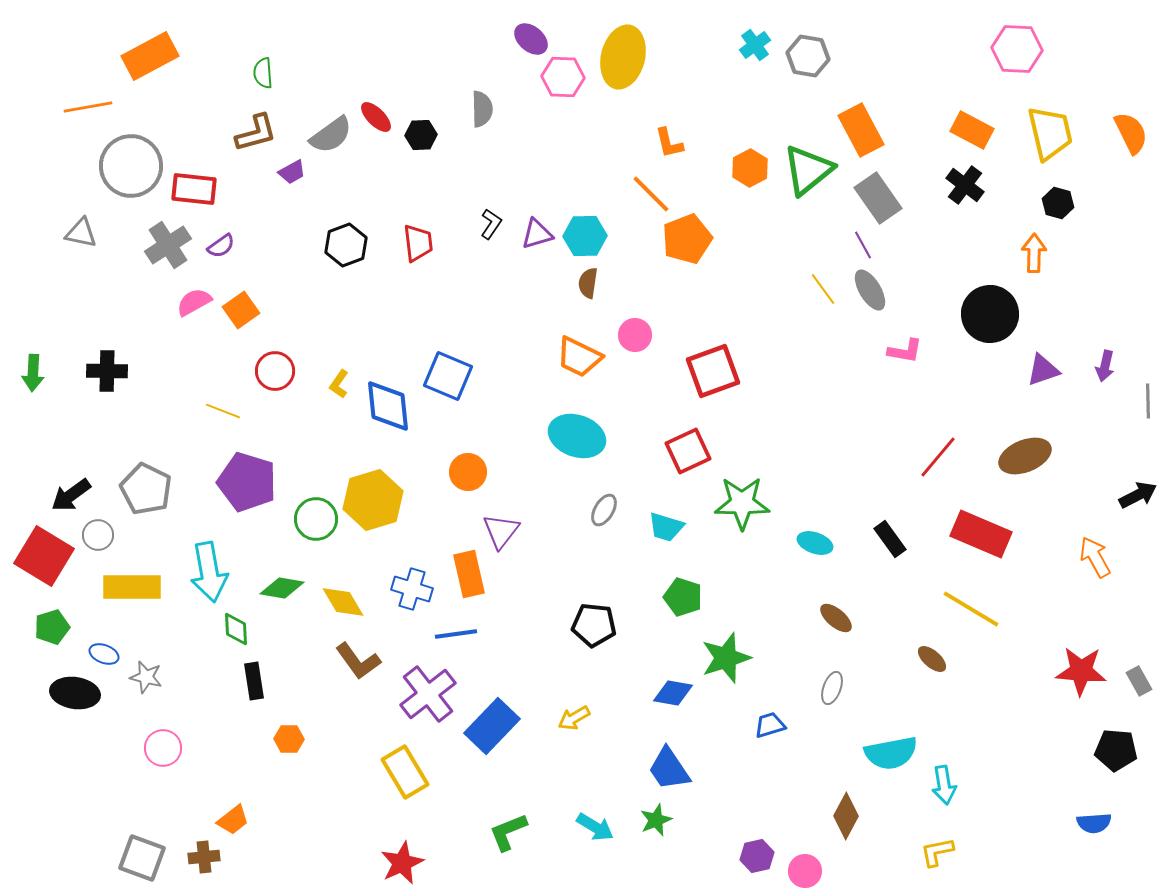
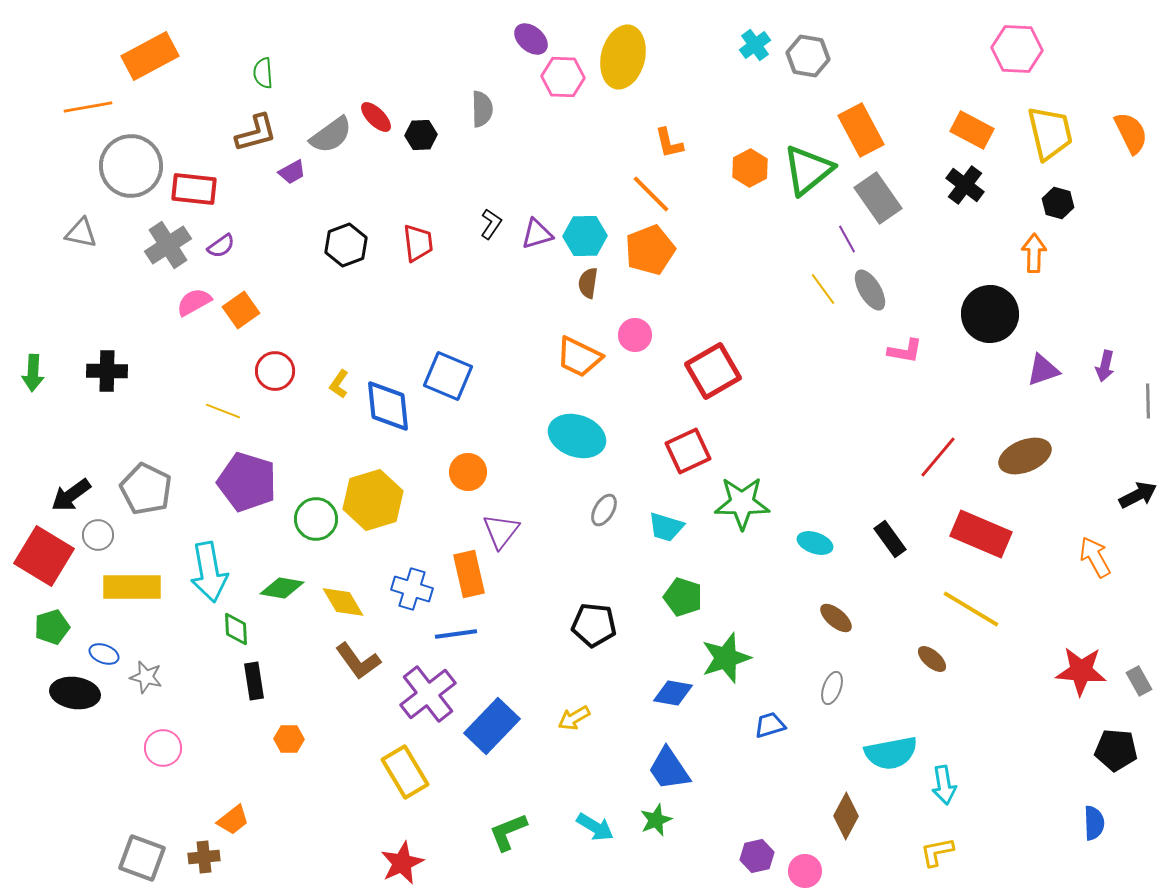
orange pentagon at (687, 239): moved 37 px left, 11 px down
purple line at (863, 245): moved 16 px left, 6 px up
red square at (713, 371): rotated 10 degrees counterclockwise
blue semicircle at (1094, 823): rotated 88 degrees counterclockwise
